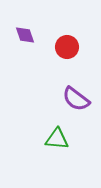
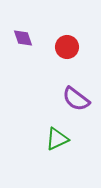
purple diamond: moved 2 px left, 3 px down
green triangle: rotated 30 degrees counterclockwise
